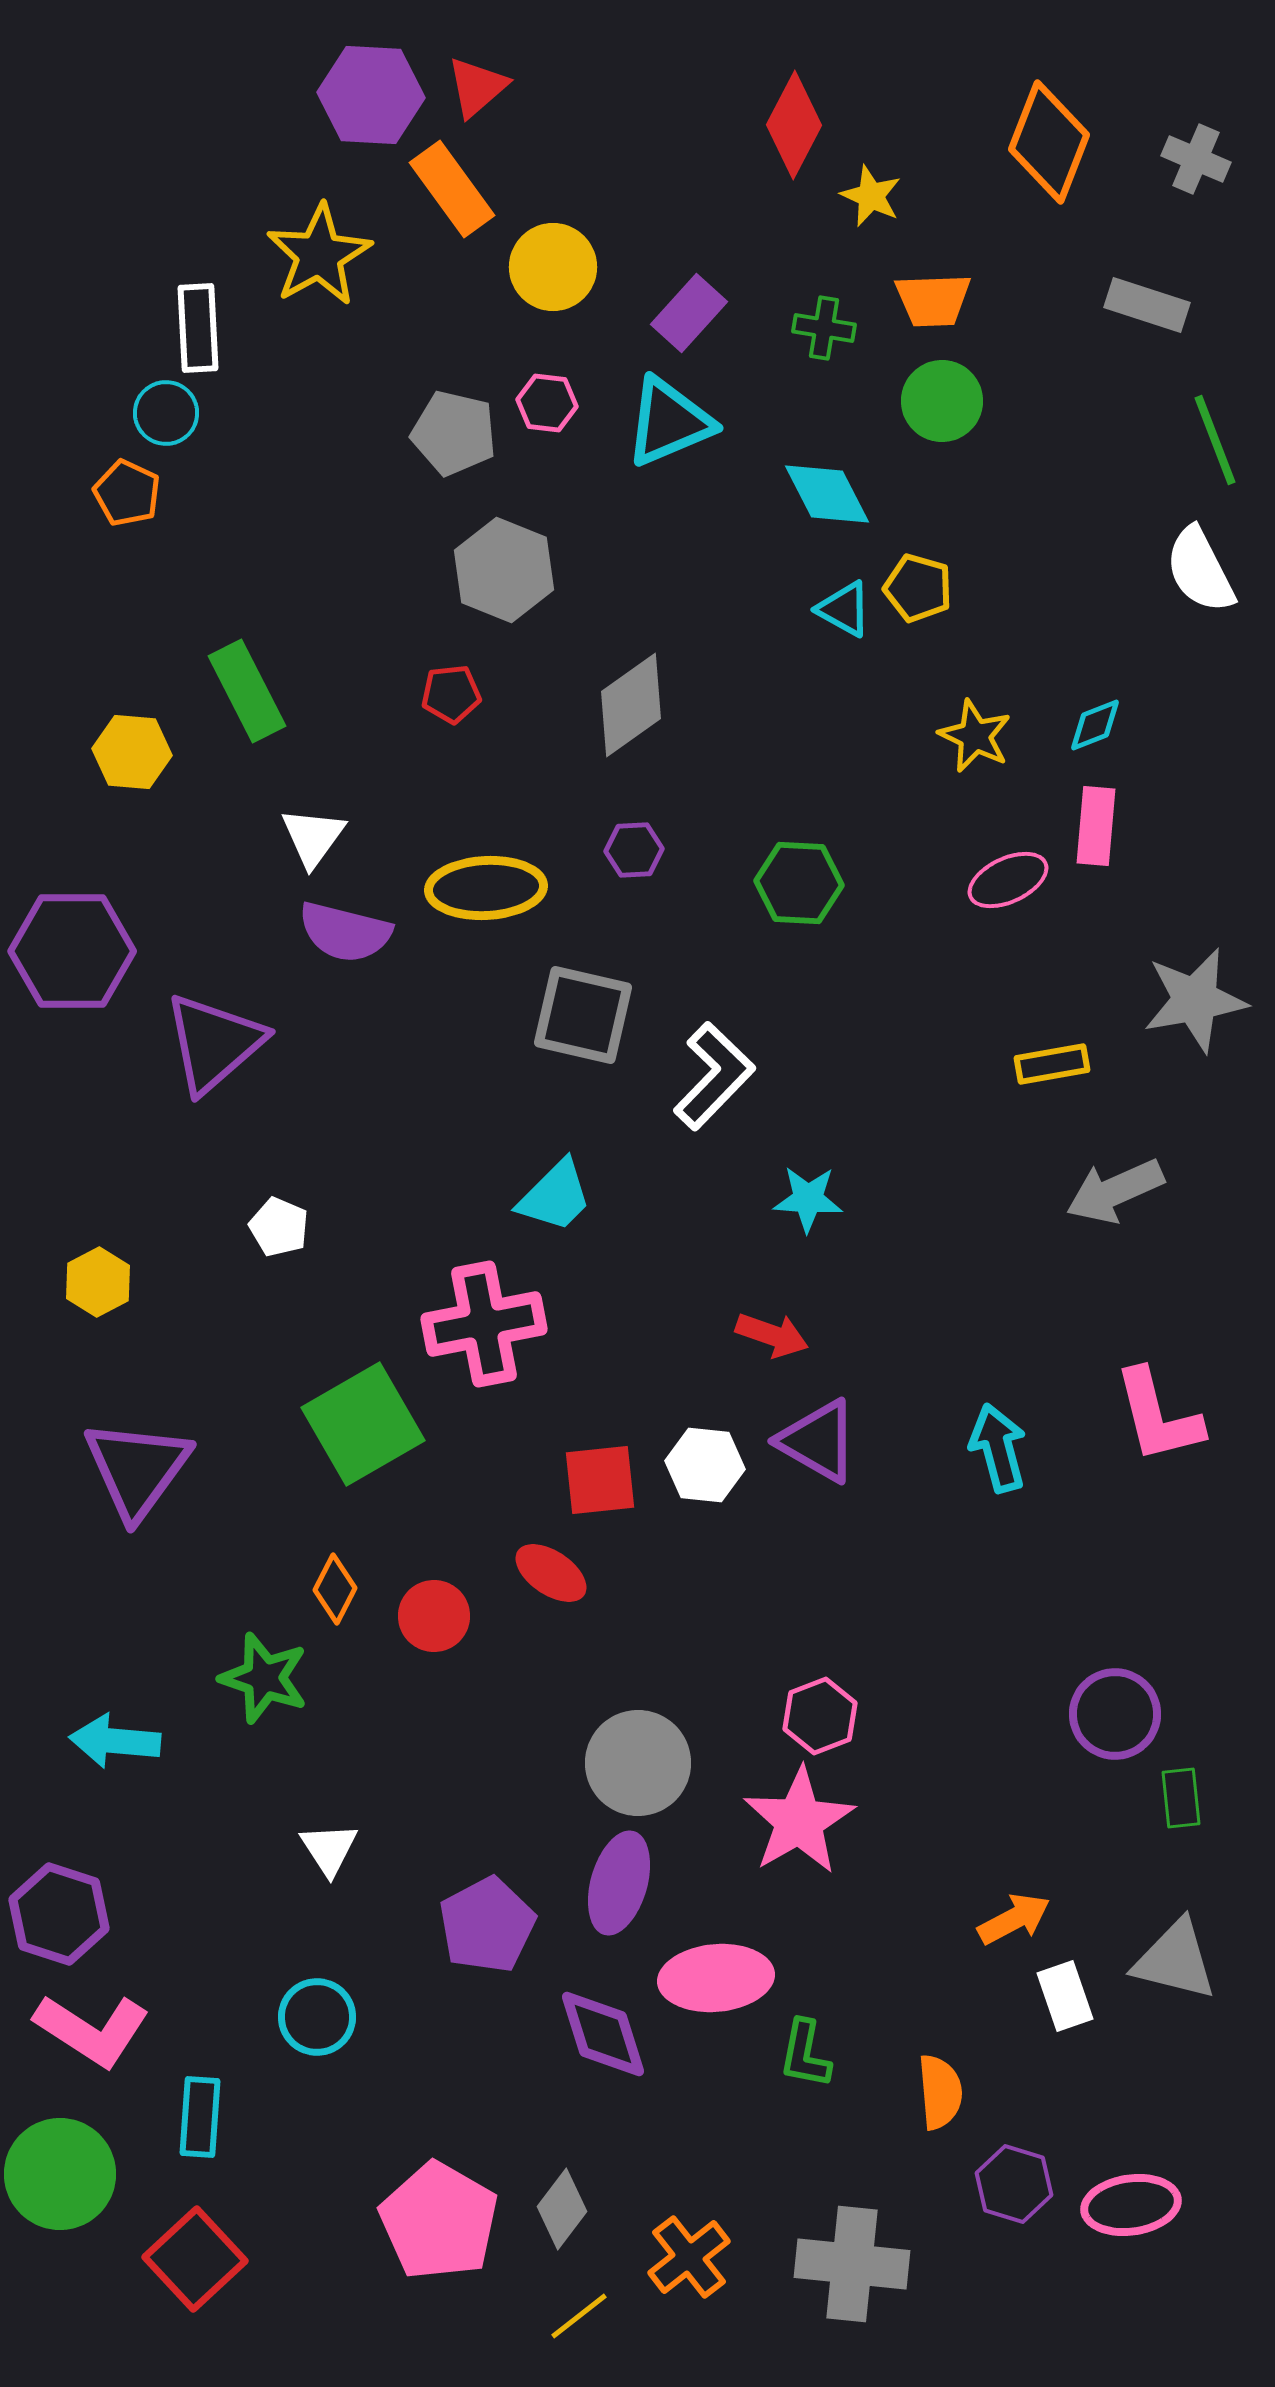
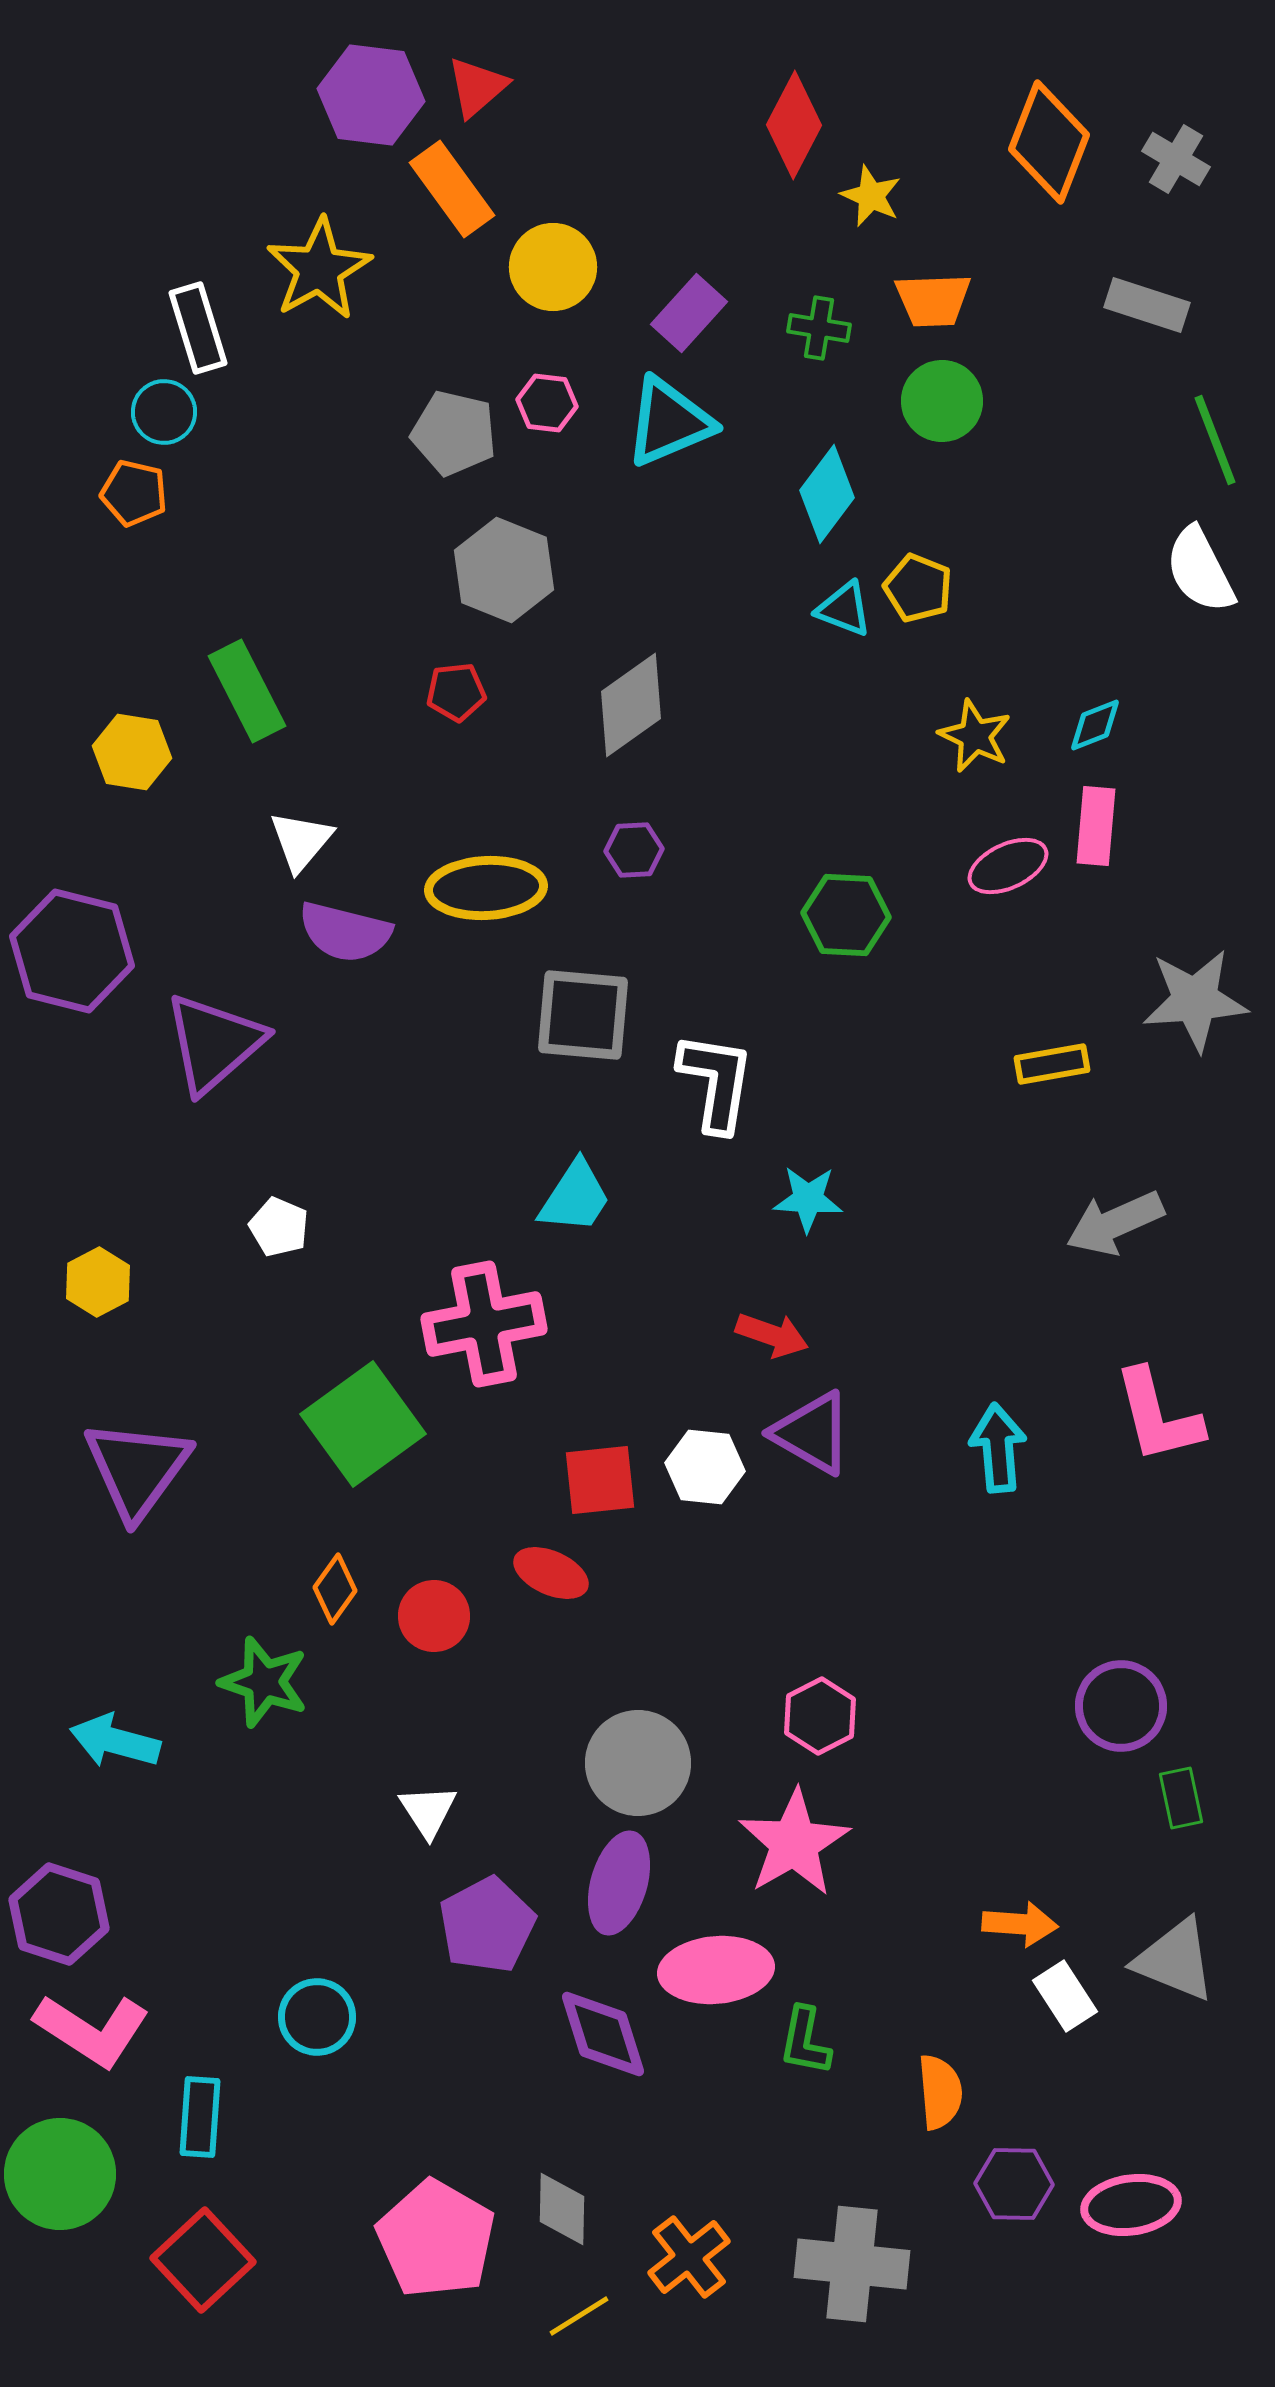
purple hexagon at (371, 95): rotated 4 degrees clockwise
gray cross at (1196, 159): moved 20 px left; rotated 8 degrees clockwise
yellow star at (319, 255): moved 14 px down
white rectangle at (198, 328): rotated 14 degrees counterclockwise
green cross at (824, 328): moved 5 px left
cyan circle at (166, 413): moved 2 px left, 1 px up
orange pentagon at (127, 493): moved 7 px right; rotated 12 degrees counterclockwise
cyan diamond at (827, 494): rotated 64 degrees clockwise
yellow pentagon at (918, 588): rotated 6 degrees clockwise
cyan triangle at (844, 609): rotated 8 degrees counterclockwise
red pentagon at (451, 694): moved 5 px right, 2 px up
yellow hexagon at (132, 752): rotated 4 degrees clockwise
white triangle at (313, 837): moved 12 px left, 4 px down; rotated 4 degrees clockwise
pink ellipse at (1008, 880): moved 14 px up
green hexagon at (799, 883): moved 47 px right, 32 px down
purple hexagon at (72, 951): rotated 14 degrees clockwise
gray star at (1195, 1000): rotated 6 degrees clockwise
gray square at (583, 1015): rotated 8 degrees counterclockwise
white L-shape at (714, 1076): moved 2 px right, 6 px down; rotated 35 degrees counterclockwise
gray arrow at (1115, 1191): moved 32 px down
cyan trapezoid at (555, 1196): moved 20 px right, 1 px down; rotated 12 degrees counterclockwise
green square at (363, 1424): rotated 6 degrees counterclockwise
purple triangle at (818, 1441): moved 6 px left, 8 px up
cyan arrow at (998, 1448): rotated 10 degrees clockwise
white hexagon at (705, 1465): moved 2 px down
red ellipse at (551, 1573): rotated 10 degrees counterclockwise
orange diamond at (335, 1589): rotated 8 degrees clockwise
green star at (264, 1678): moved 4 px down
purple circle at (1115, 1714): moved 6 px right, 8 px up
pink hexagon at (820, 1716): rotated 6 degrees counterclockwise
cyan arrow at (115, 1741): rotated 10 degrees clockwise
green rectangle at (1181, 1798): rotated 6 degrees counterclockwise
pink star at (799, 1821): moved 5 px left, 22 px down
white triangle at (329, 1849): moved 99 px right, 38 px up
orange arrow at (1014, 1919): moved 6 px right, 5 px down; rotated 32 degrees clockwise
gray triangle at (1175, 1960): rotated 8 degrees clockwise
pink ellipse at (716, 1978): moved 8 px up
white rectangle at (1065, 1996): rotated 14 degrees counterclockwise
green L-shape at (805, 2054): moved 13 px up
purple hexagon at (1014, 2184): rotated 16 degrees counterclockwise
gray diamond at (562, 2209): rotated 36 degrees counterclockwise
pink pentagon at (439, 2221): moved 3 px left, 18 px down
red square at (195, 2259): moved 8 px right, 1 px down
yellow line at (579, 2316): rotated 6 degrees clockwise
